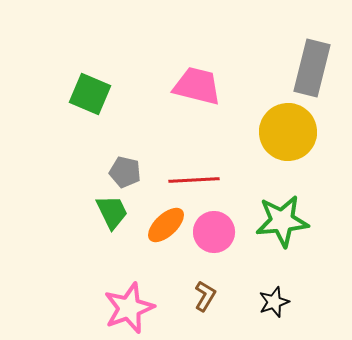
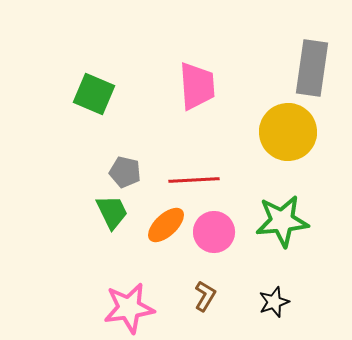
gray rectangle: rotated 6 degrees counterclockwise
pink trapezoid: rotated 72 degrees clockwise
green square: moved 4 px right
pink star: rotated 12 degrees clockwise
